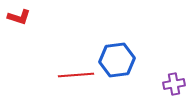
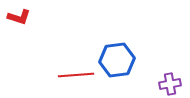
purple cross: moved 4 px left
